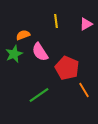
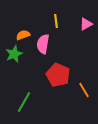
pink semicircle: moved 3 px right, 8 px up; rotated 42 degrees clockwise
red pentagon: moved 9 px left, 7 px down
green line: moved 15 px left, 7 px down; rotated 25 degrees counterclockwise
